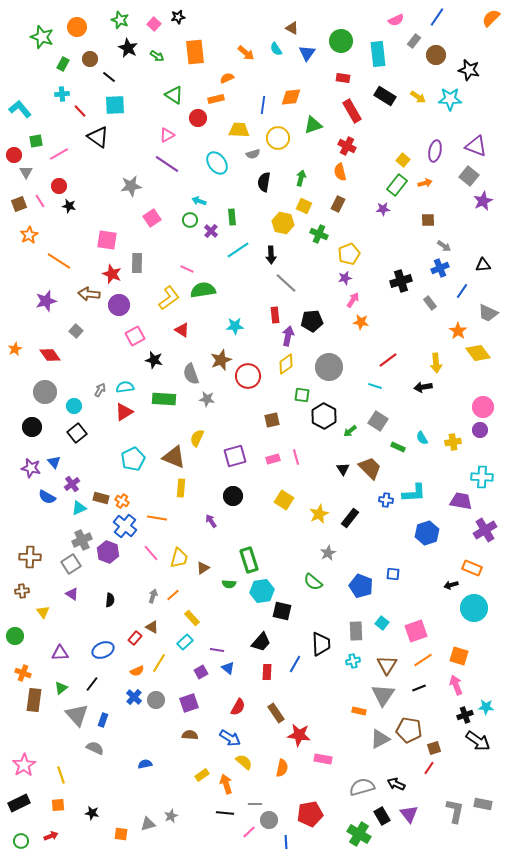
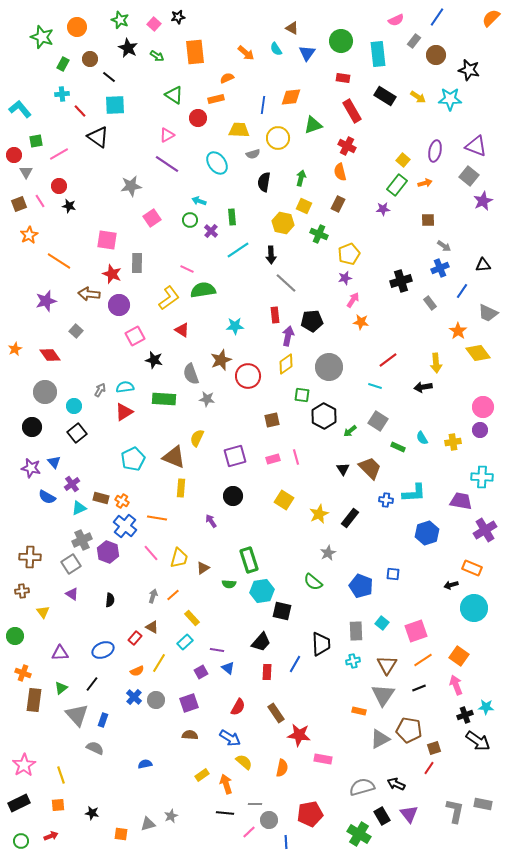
orange square at (459, 656): rotated 18 degrees clockwise
